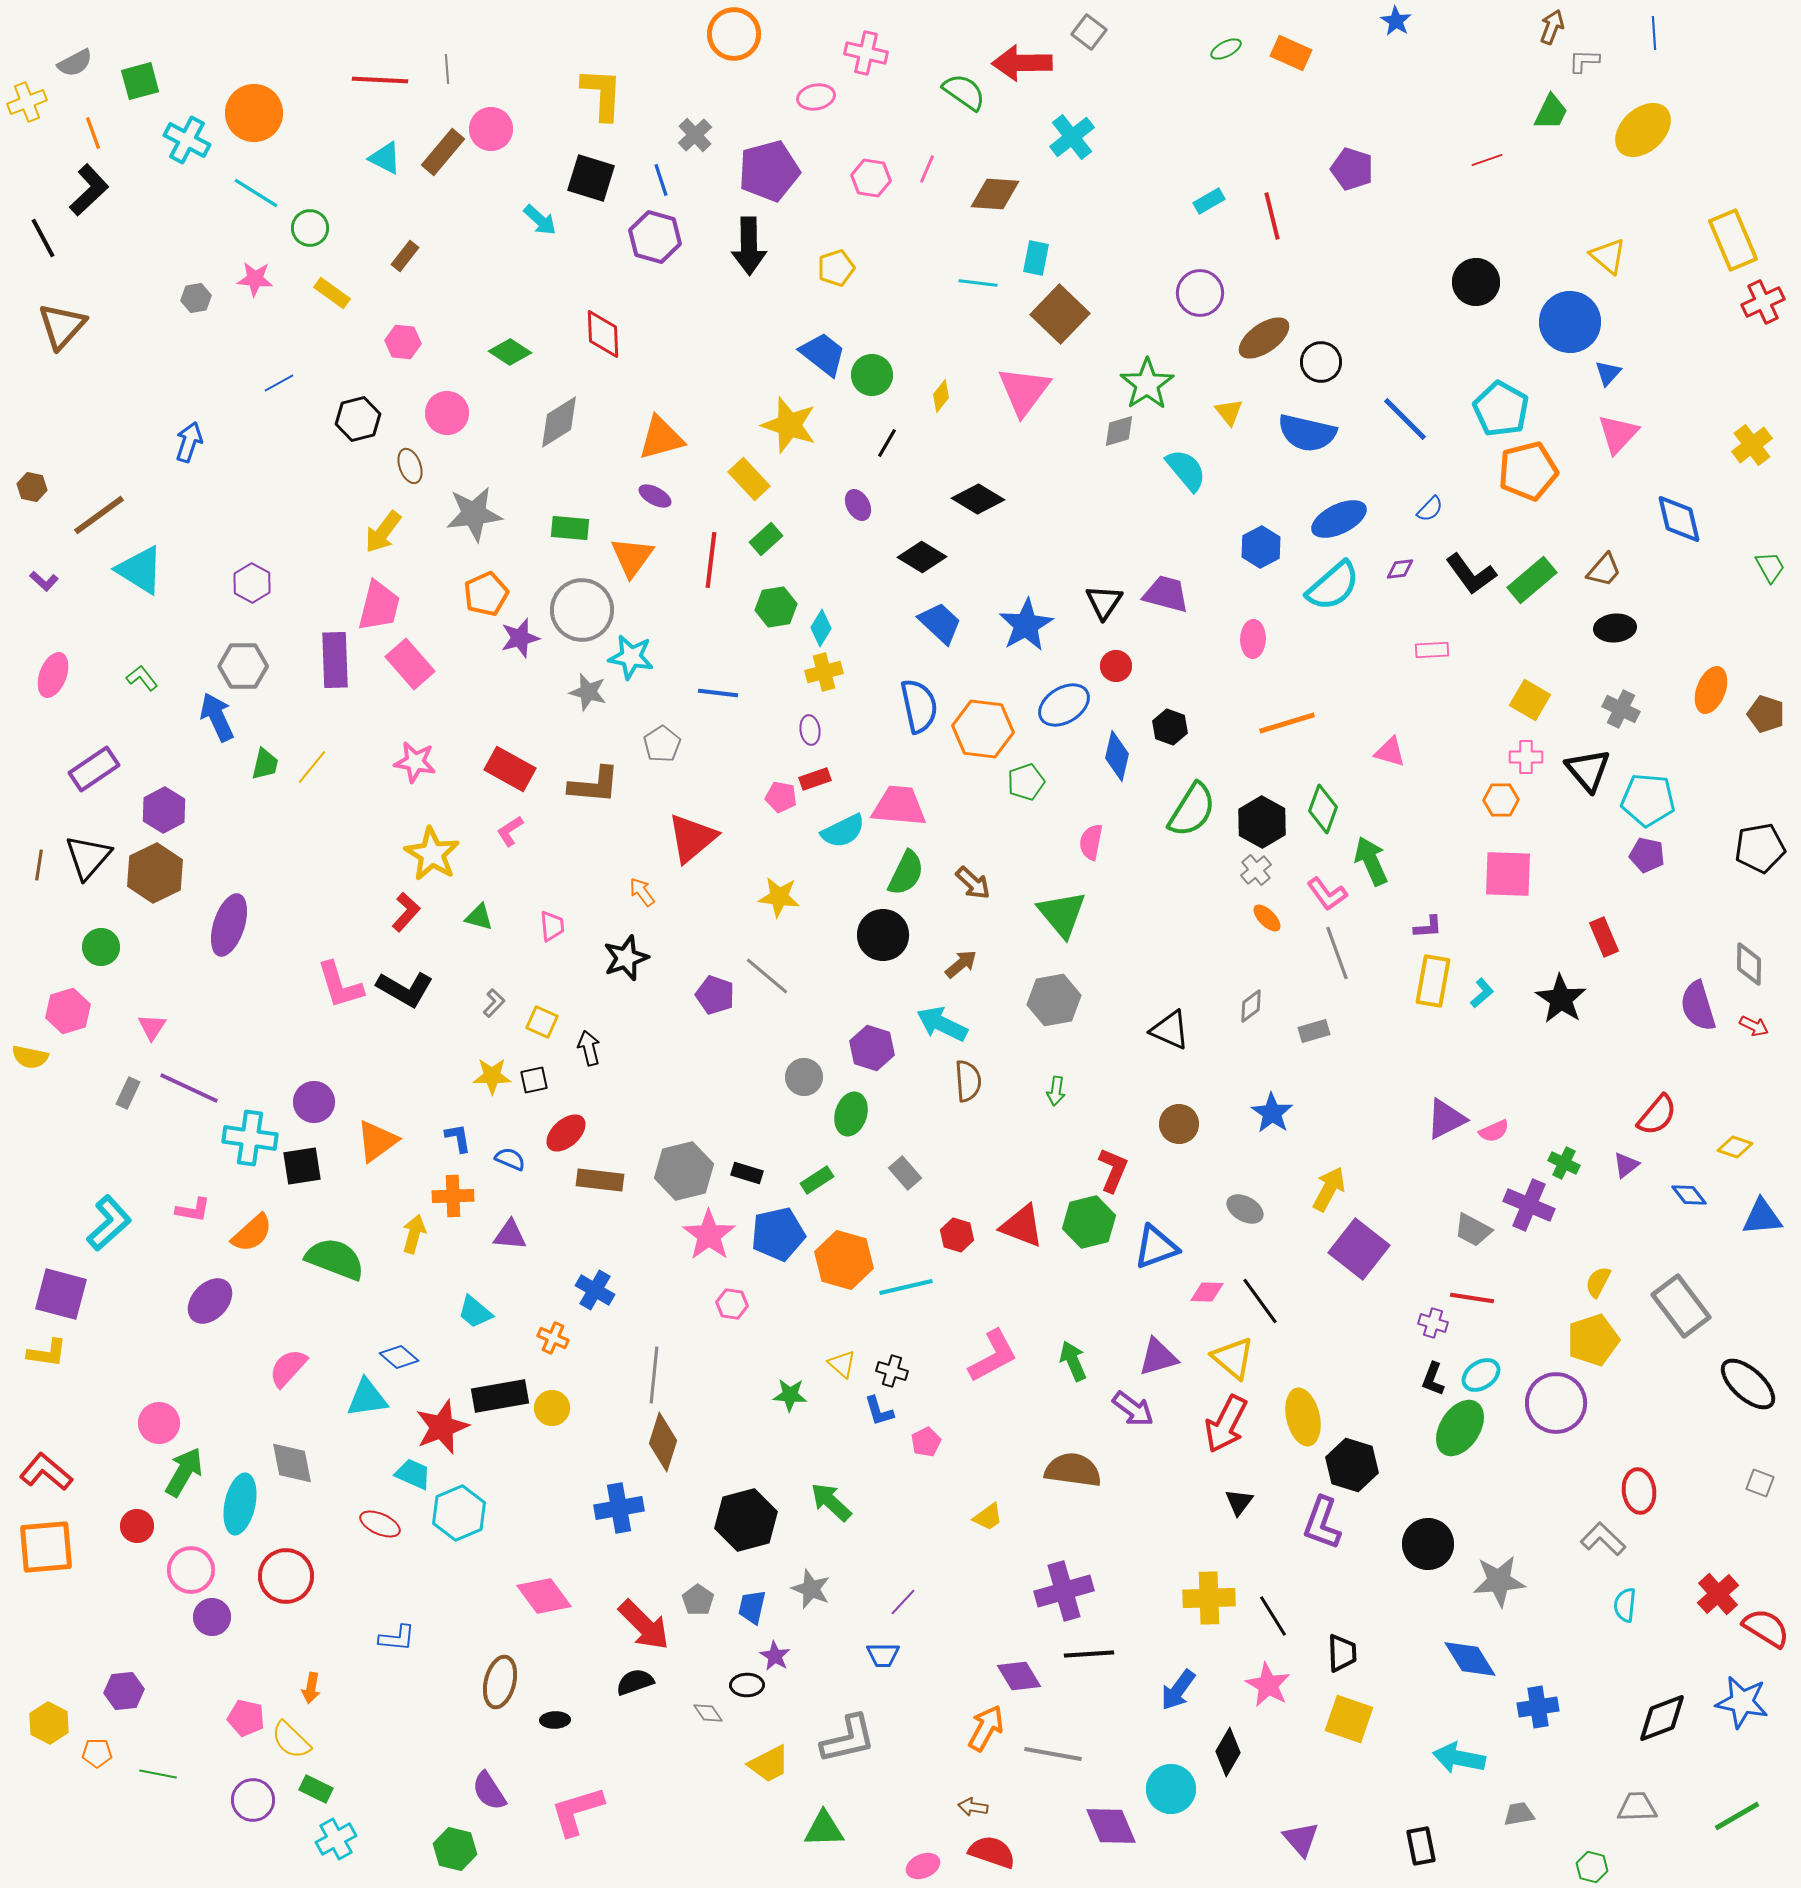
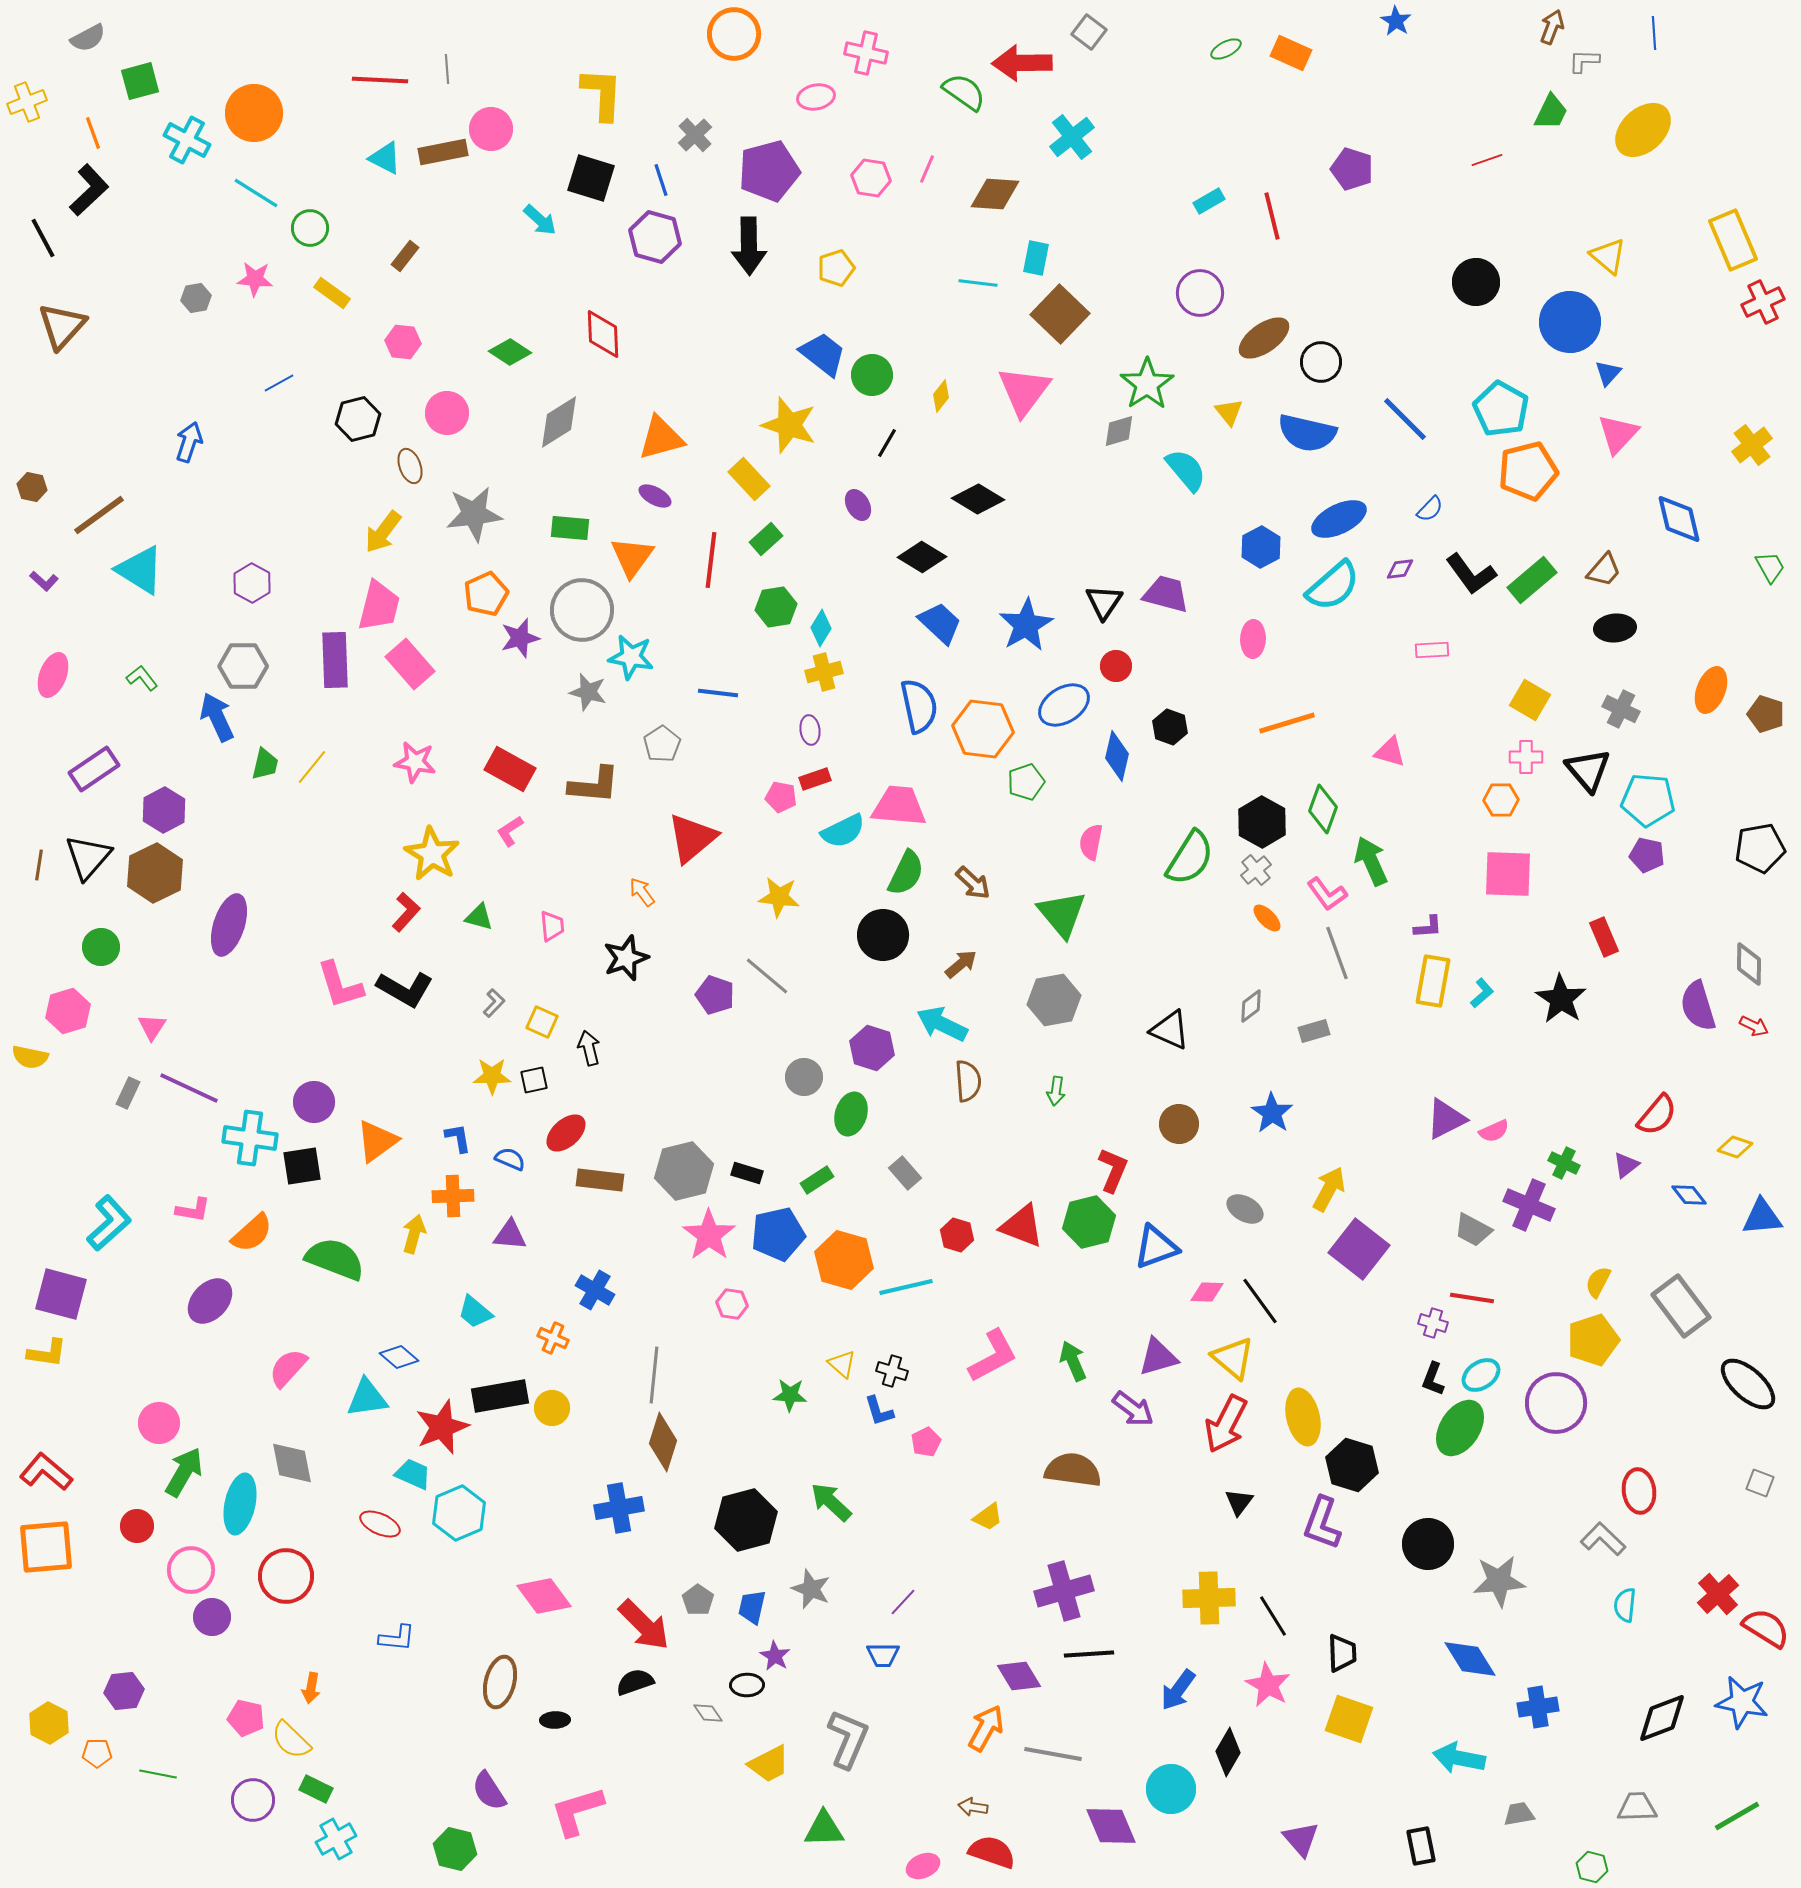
gray semicircle at (75, 63): moved 13 px right, 25 px up
brown rectangle at (443, 152): rotated 39 degrees clockwise
green semicircle at (1192, 810): moved 2 px left, 48 px down
gray L-shape at (848, 1739): rotated 54 degrees counterclockwise
